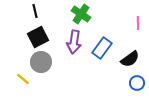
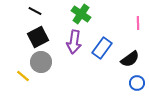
black line: rotated 48 degrees counterclockwise
yellow line: moved 3 px up
